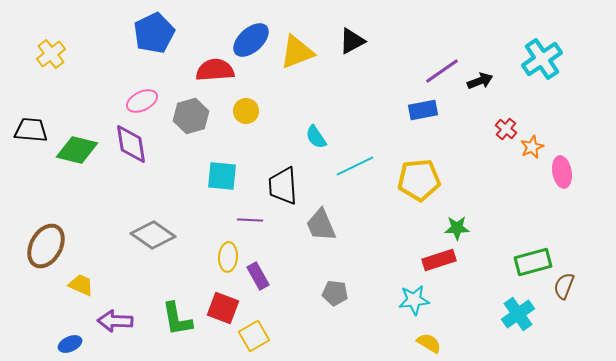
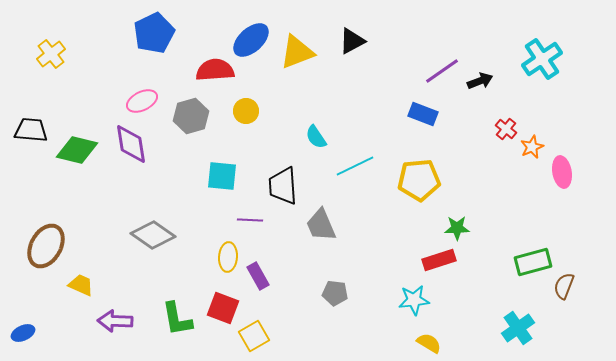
blue rectangle at (423, 110): moved 4 px down; rotated 32 degrees clockwise
cyan cross at (518, 314): moved 14 px down
blue ellipse at (70, 344): moved 47 px left, 11 px up
